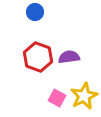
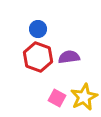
blue circle: moved 3 px right, 17 px down
yellow star: moved 1 px down
